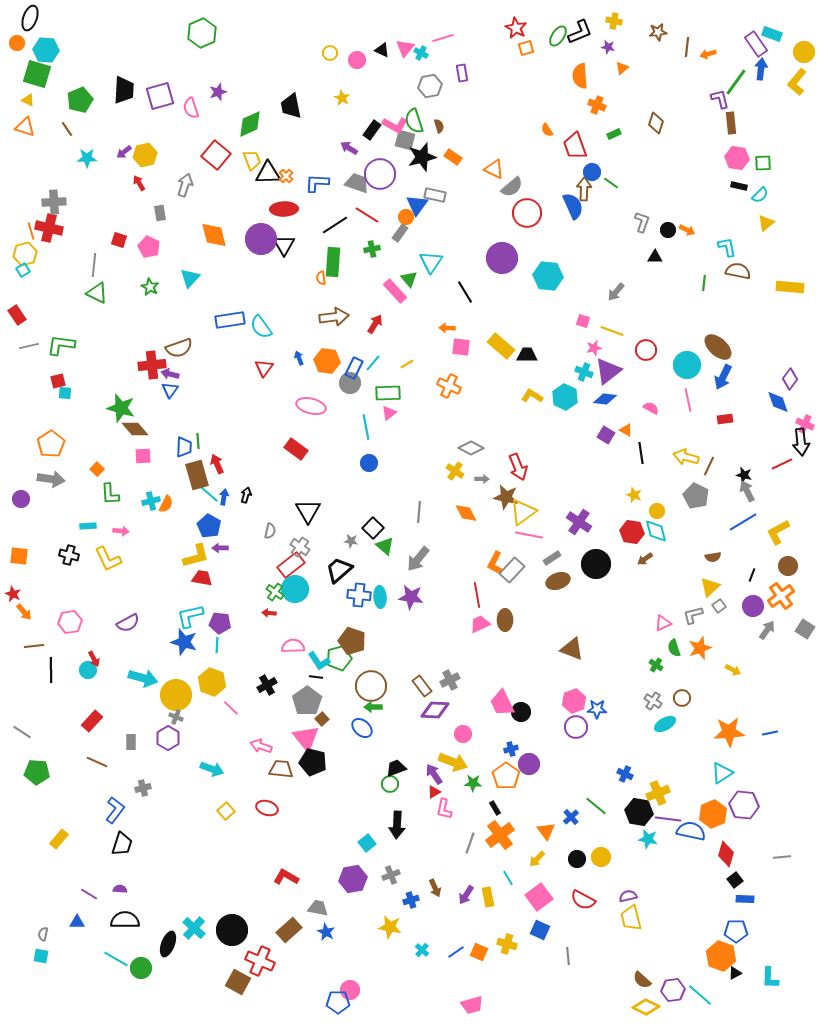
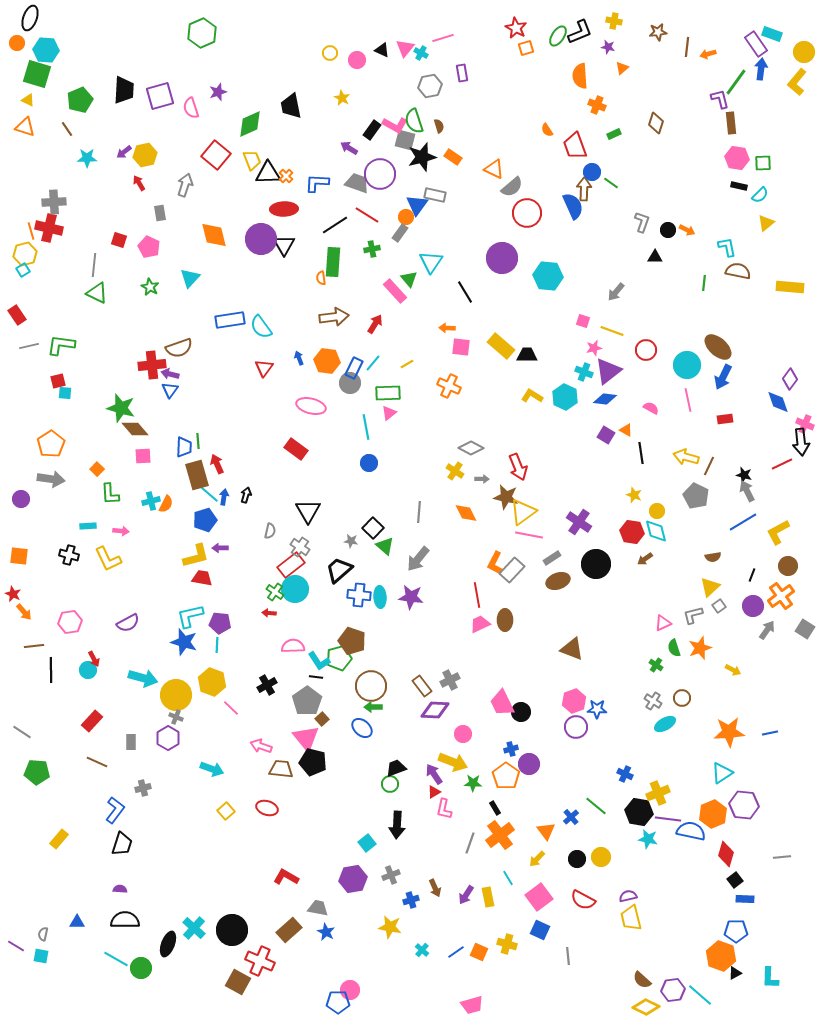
blue pentagon at (209, 526): moved 4 px left, 6 px up; rotated 25 degrees clockwise
purple line at (89, 894): moved 73 px left, 52 px down
